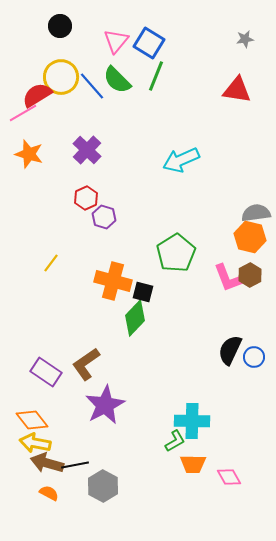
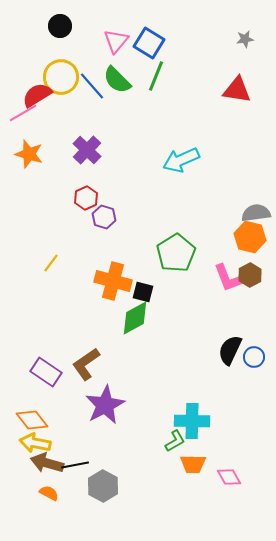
green diamond: rotated 18 degrees clockwise
